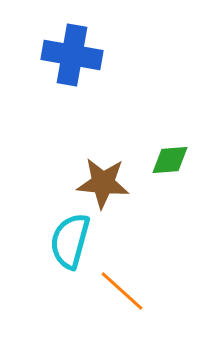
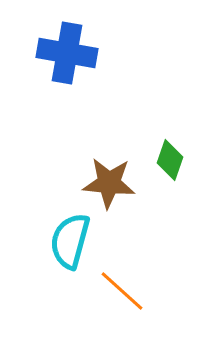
blue cross: moved 5 px left, 2 px up
green diamond: rotated 66 degrees counterclockwise
brown star: moved 6 px right
